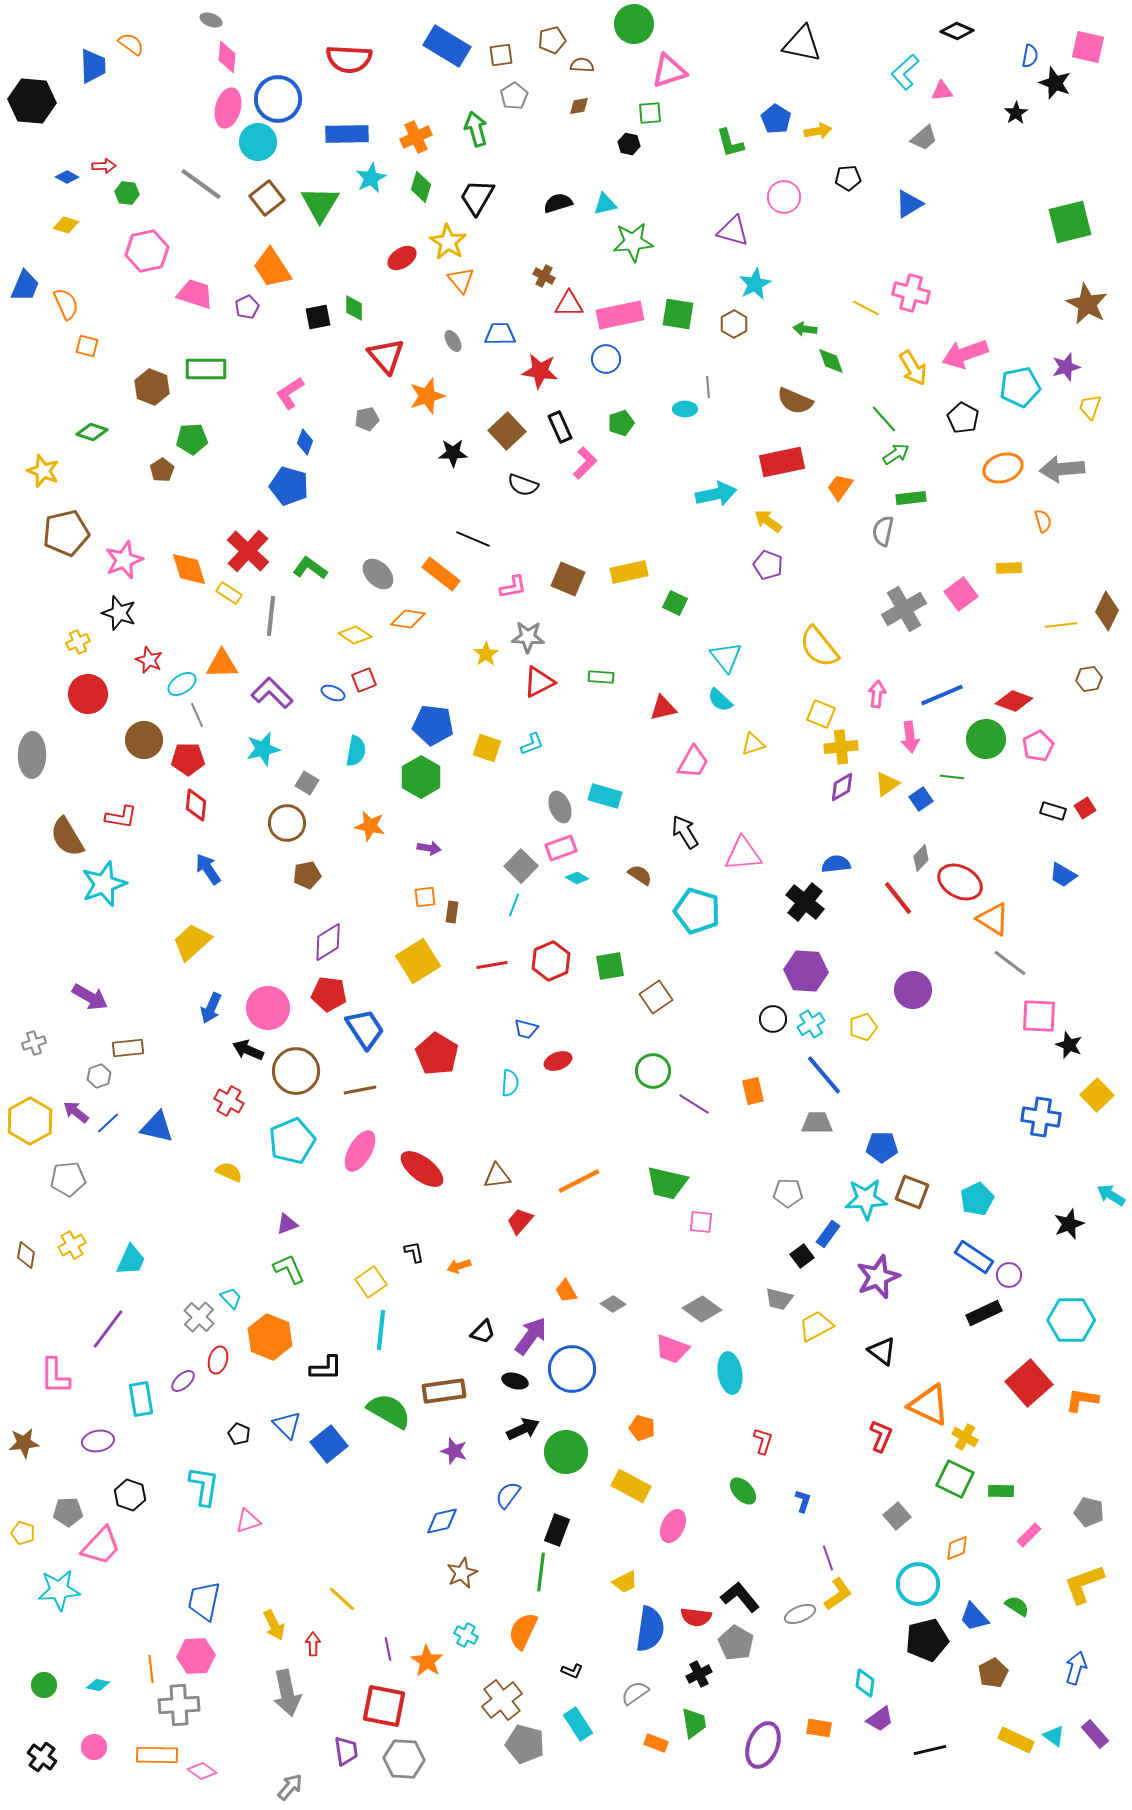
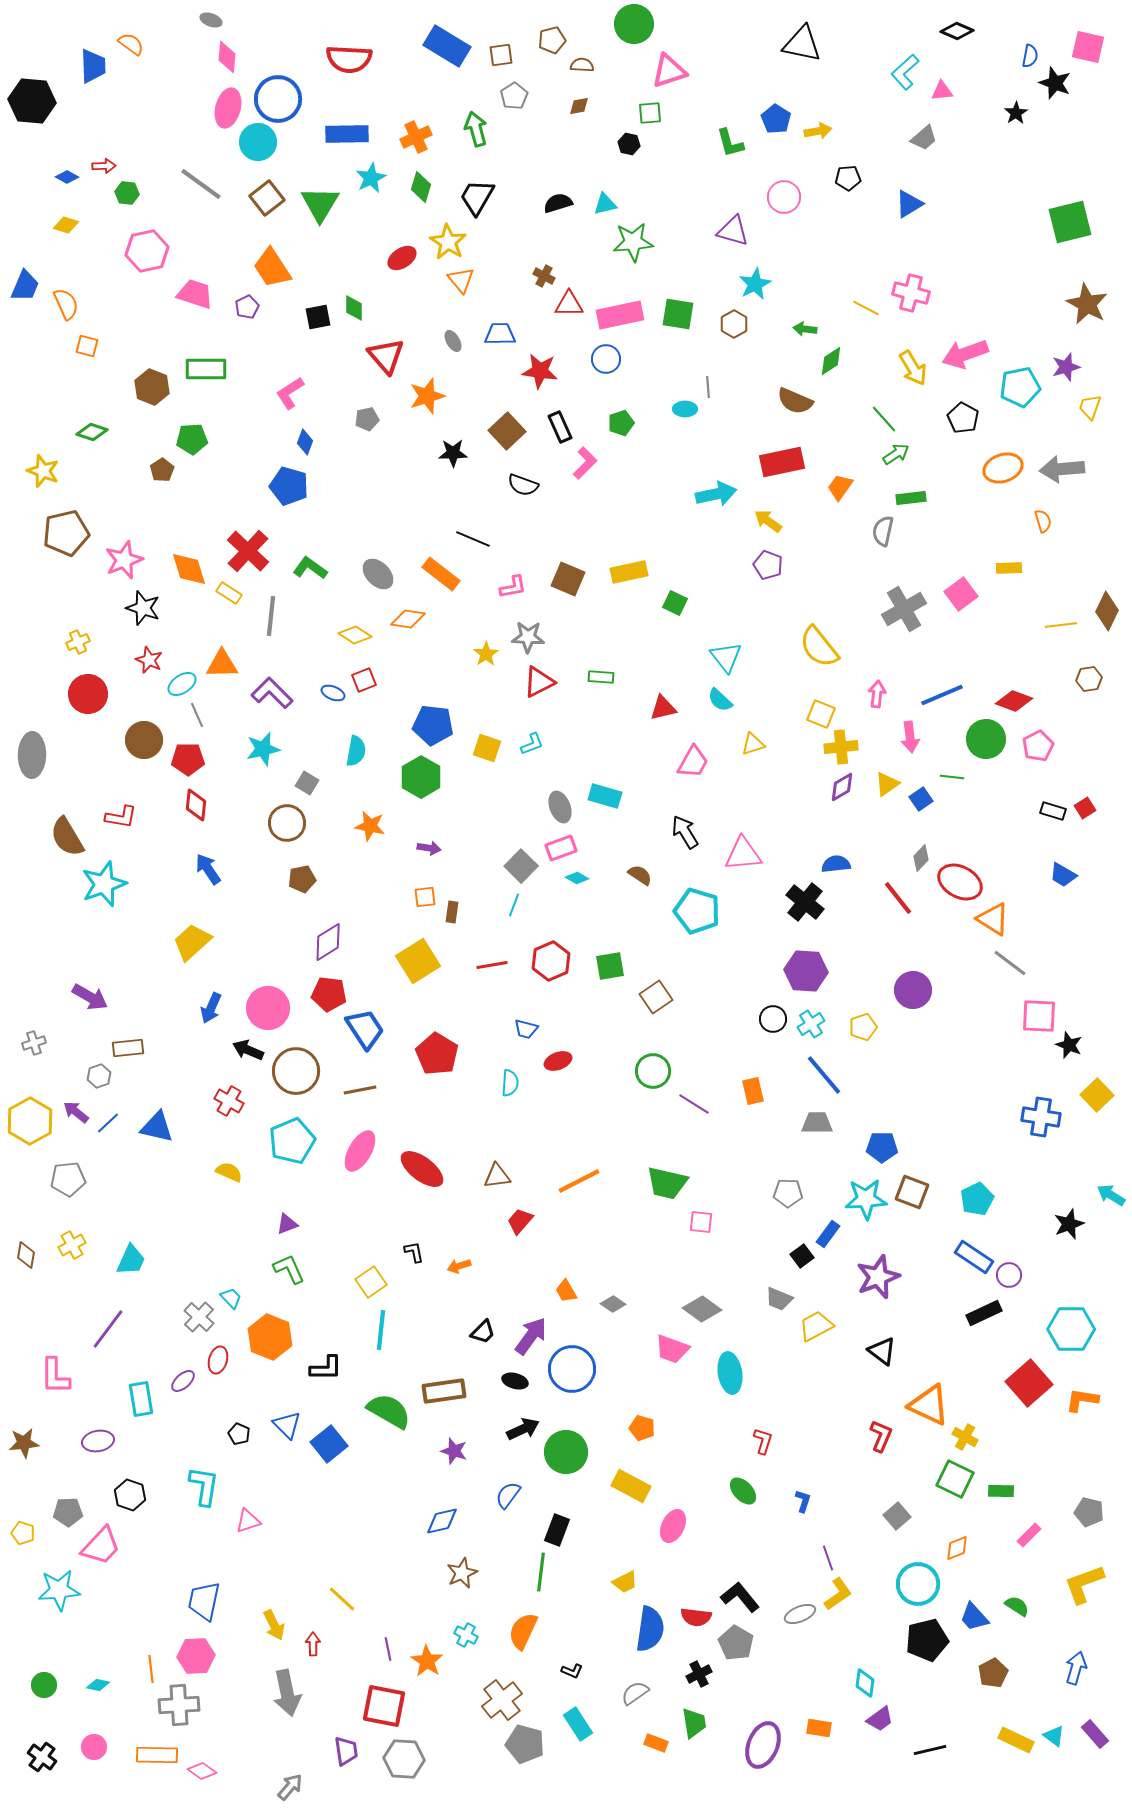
green diamond at (831, 361): rotated 76 degrees clockwise
black star at (119, 613): moved 24 px right, 5 px up
brown pentagon at (307, 875): moved 5 px left, 4 px down
gray trapezoid at (779, 1299): rotated 8 degrees clockwise
cyan hexagon at (1071, 1320): moved 9 px down
